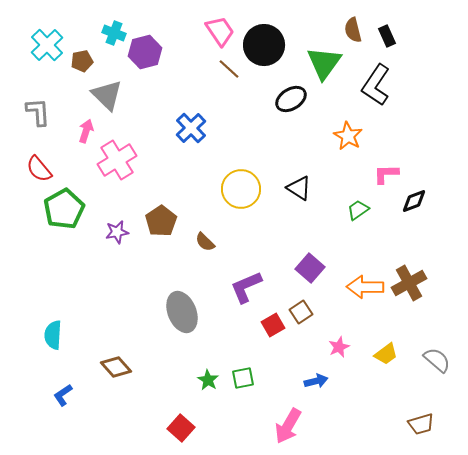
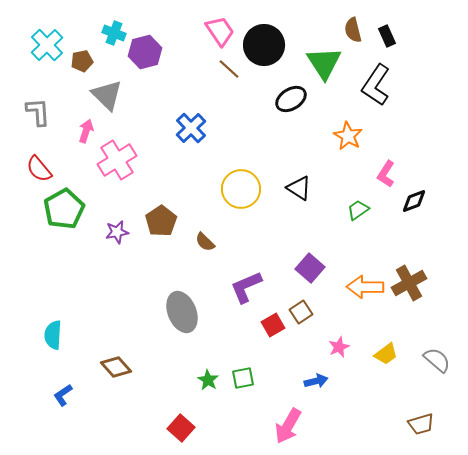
green triangle at (324, 63): rotated 9 degrees counterclockwise
pink L-shape at (386, 174): rotated 56 degrees counterclockwise
